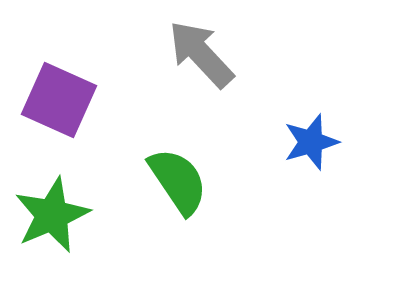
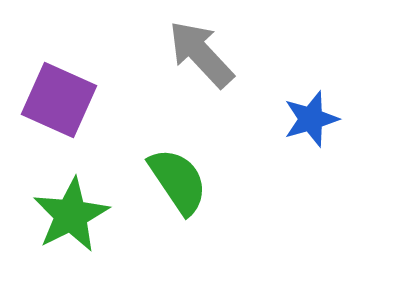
blue star: moved 23 px up
green star: moved 19 px right; rotated 4 degrees counterclockwise
